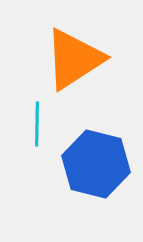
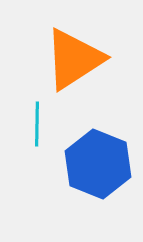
blue hexagon: moved 2 px right; rotated 8 degrees clockwise
